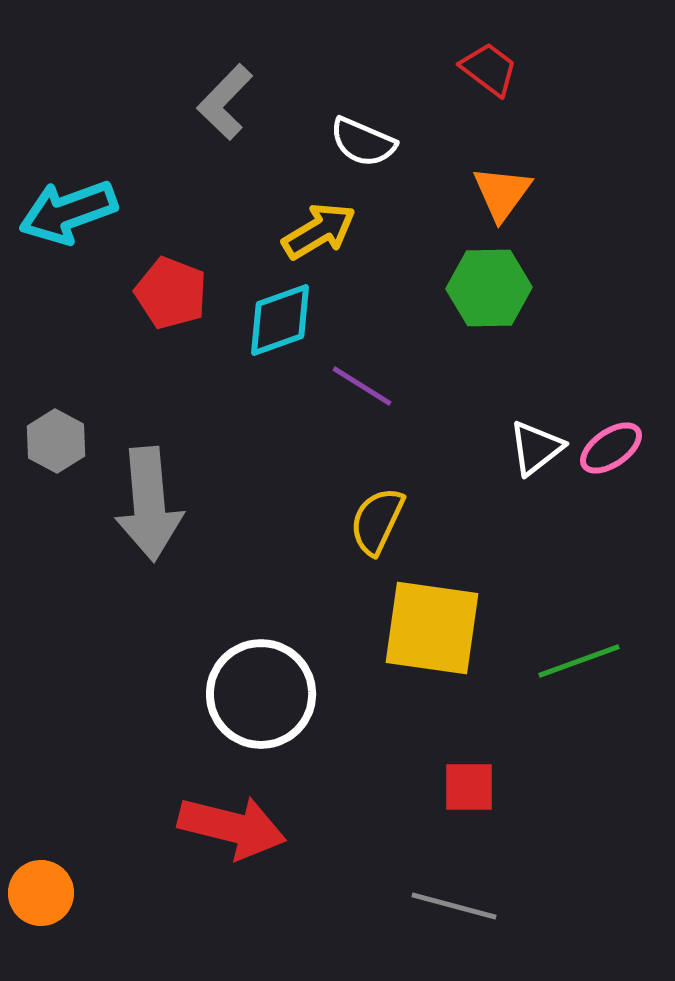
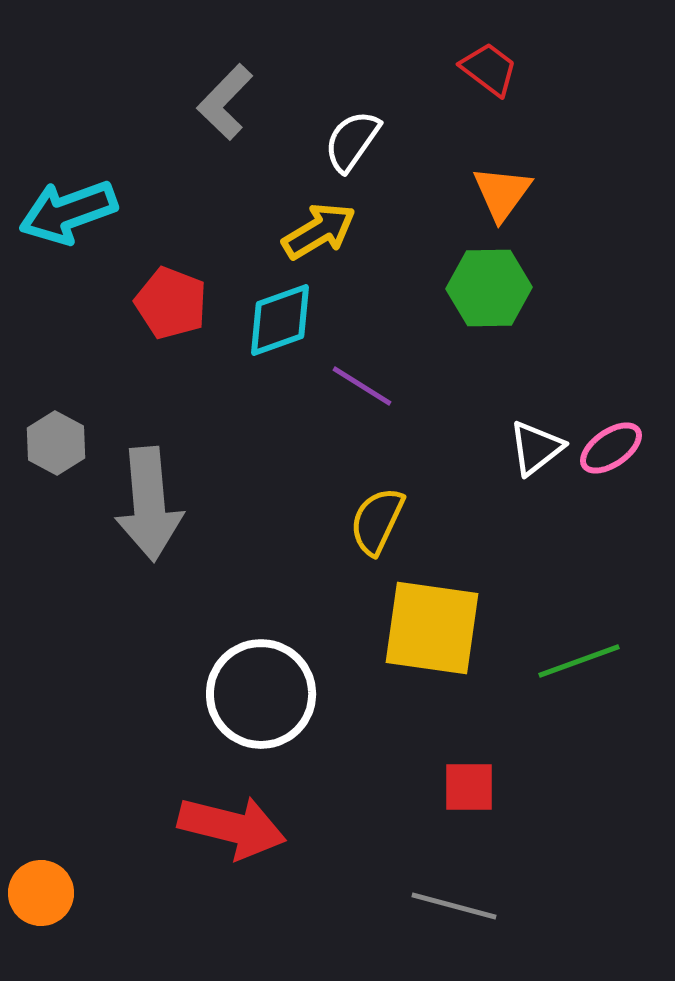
white semicircle: moved 11 px left, 1 px up; rotated 102 degrees clockwise
red pentagon: moved 10 px down
gray hexagon: moved 2 px down
